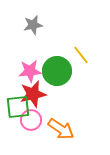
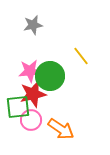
yellow line: moved 1 px down
green circle: moved 7 px left, 5 px down
